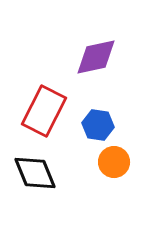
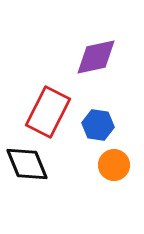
red rectangle: moved 4 px right, 1 px down
orange circle: moved 3 px down
black diamond: moved 8 px left, 9 px up
